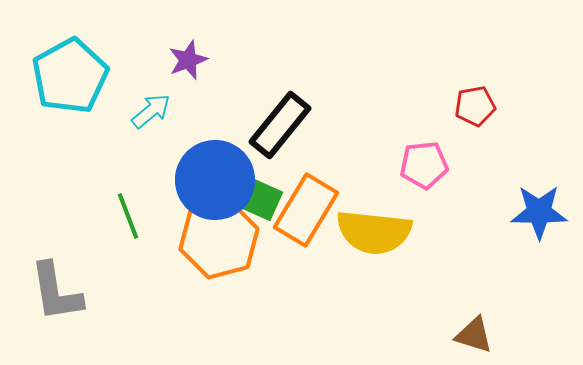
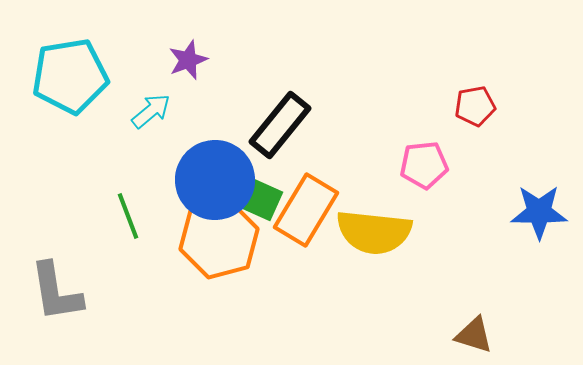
cyan pentagon: rotated 20 degrees clockwise
